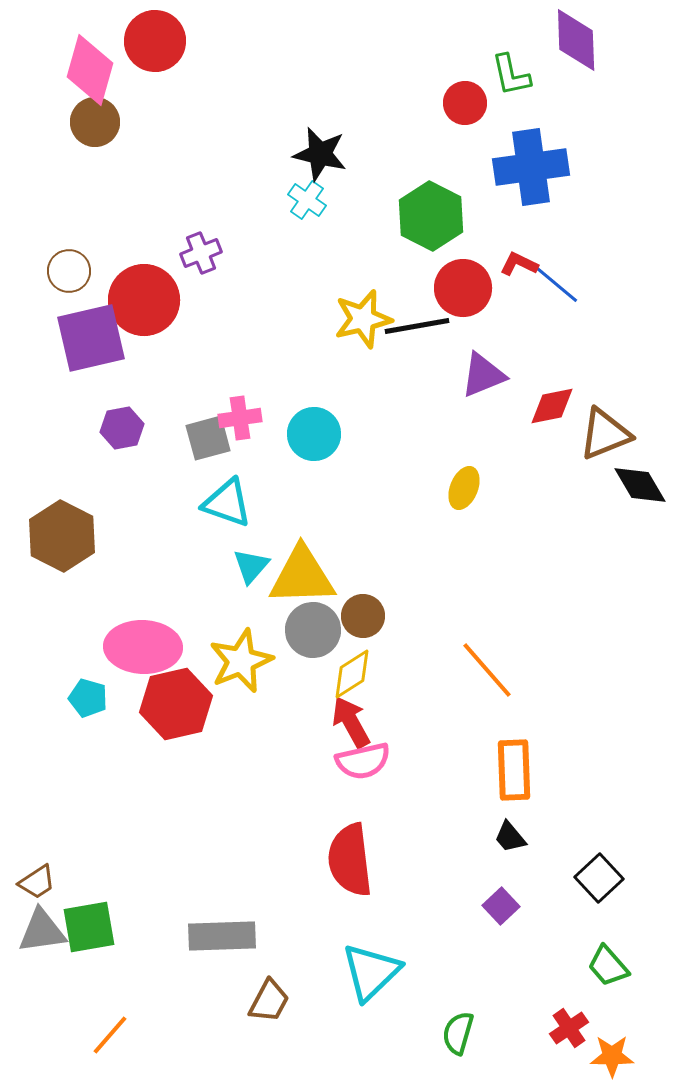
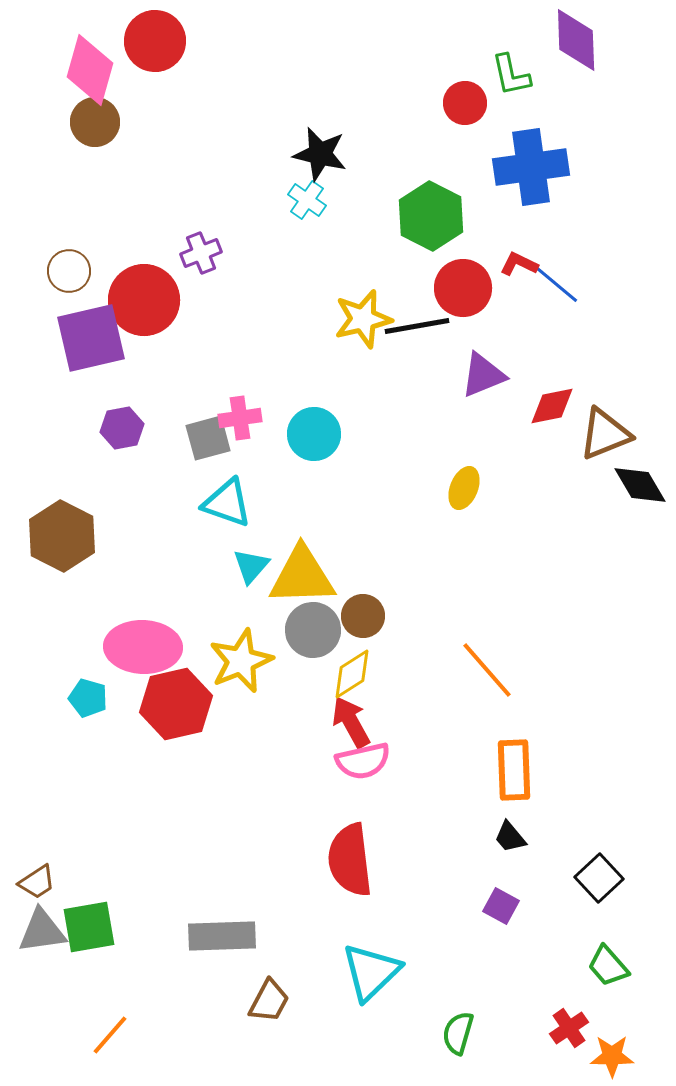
purple square at (501, 906): rotated 18 degrees counterclockwise
